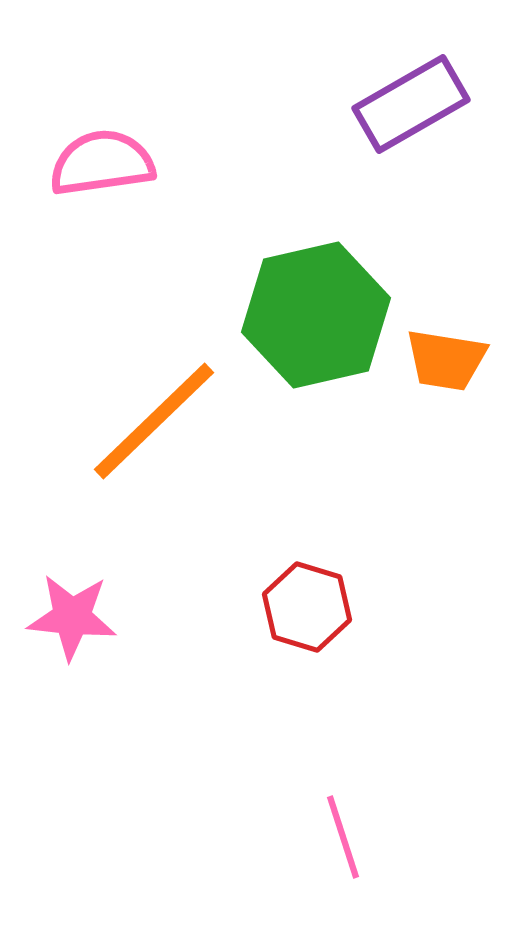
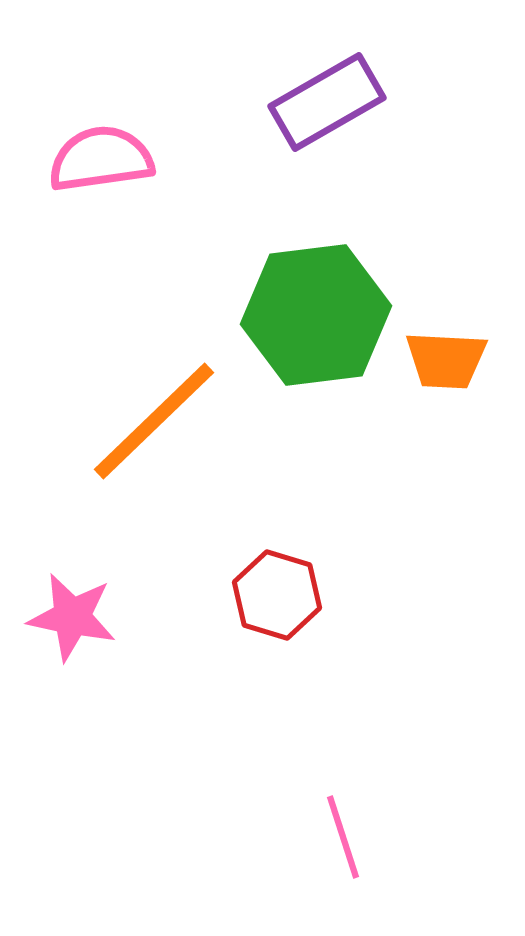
purple rectangle: moved 84 px left, 2 px up
pink semicircle: moved 1 px left, 4 px up
green hexagon: rotated 6 degrees clockwise
orange trapezoid: rotated 6 degrees counterclockwise
red hexagon: moved 30 px left, 12 px up
pink star: rotated 6 degrees clockwise
